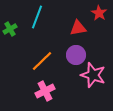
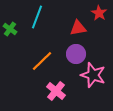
green cross: rotated 24 degrees counterclockwise
purple circle: moved 1 px up
pink cross: moved 11 px right; rotated 24 degrees counterclockwise
